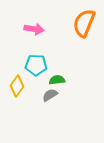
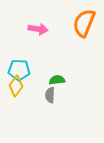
pink arrow: moved 4 px right
cyan pentagon: moved 17 px left, 5 px down
yellow diamond: moved 1 px left
gray semicircle: rotated 56 degrees counterclockwise
